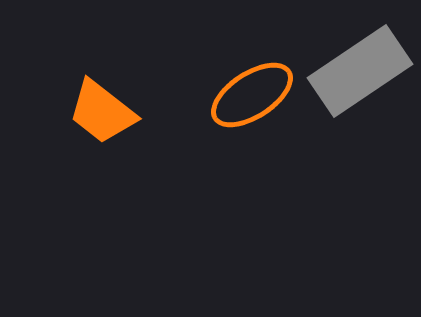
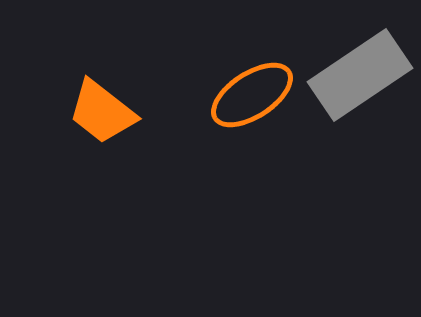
gray rectangle: moved 4 px down
